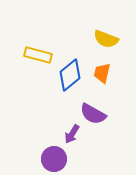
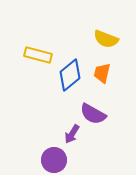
purple circle: moved 1 px down
